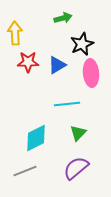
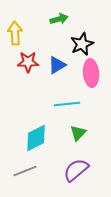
green arrow: moved 4 px left, 1 px down
purple semicircle: moved 2 px down
